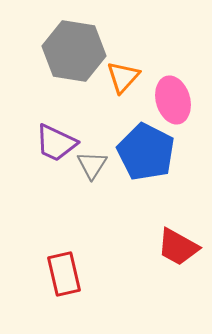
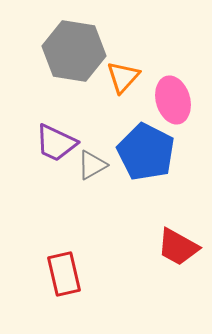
gray triangle: rotated 28 degrees clockwise
